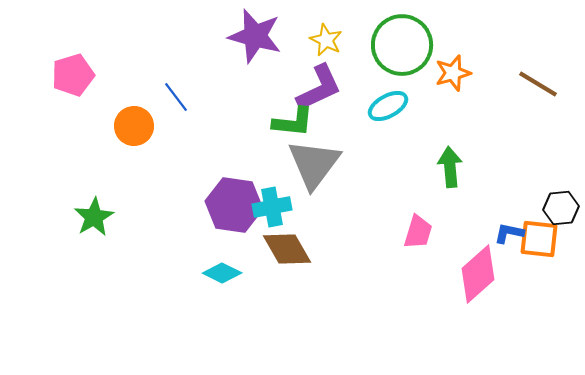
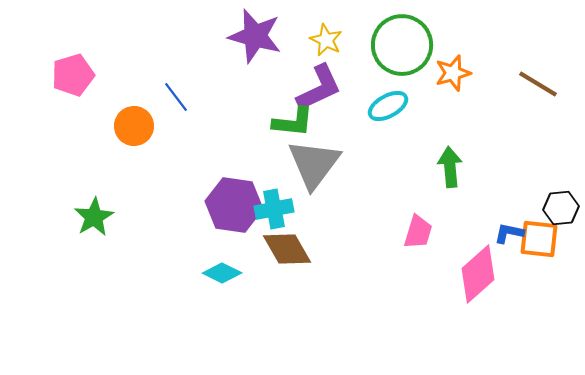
cyan cross: moved 2 px right, 2 px down
